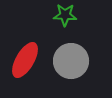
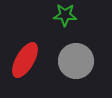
gray circle: moved 5 px right
